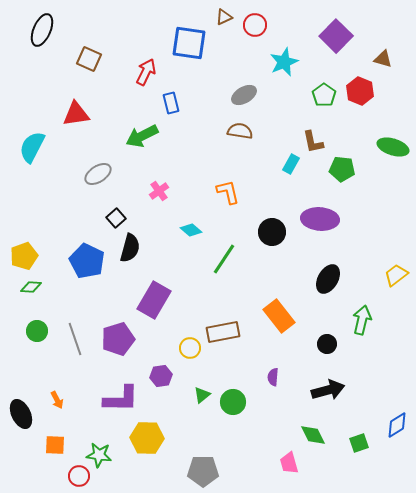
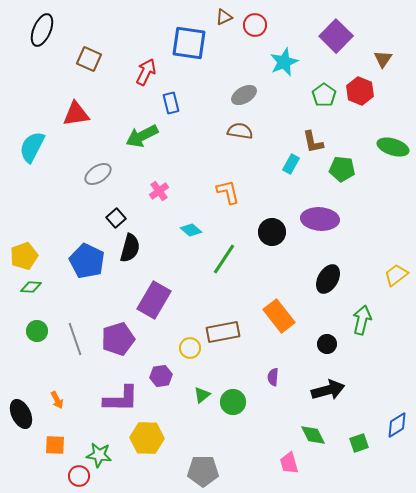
brown triangle at (383, 59): rotated 48 degrees clockwise
